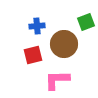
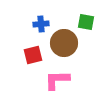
green square: rotated 30 degrees clockwise
blue cross: moved 4 px right, 2 px up
brown circle: moved 1 px up
